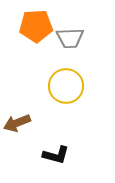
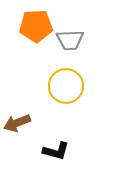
gray trapezoid: moved 2 px down
black L-shape: moved 4 px up
